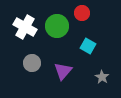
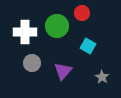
white cross: moved 5 px down; rotated 30 degrees counterclockwise
